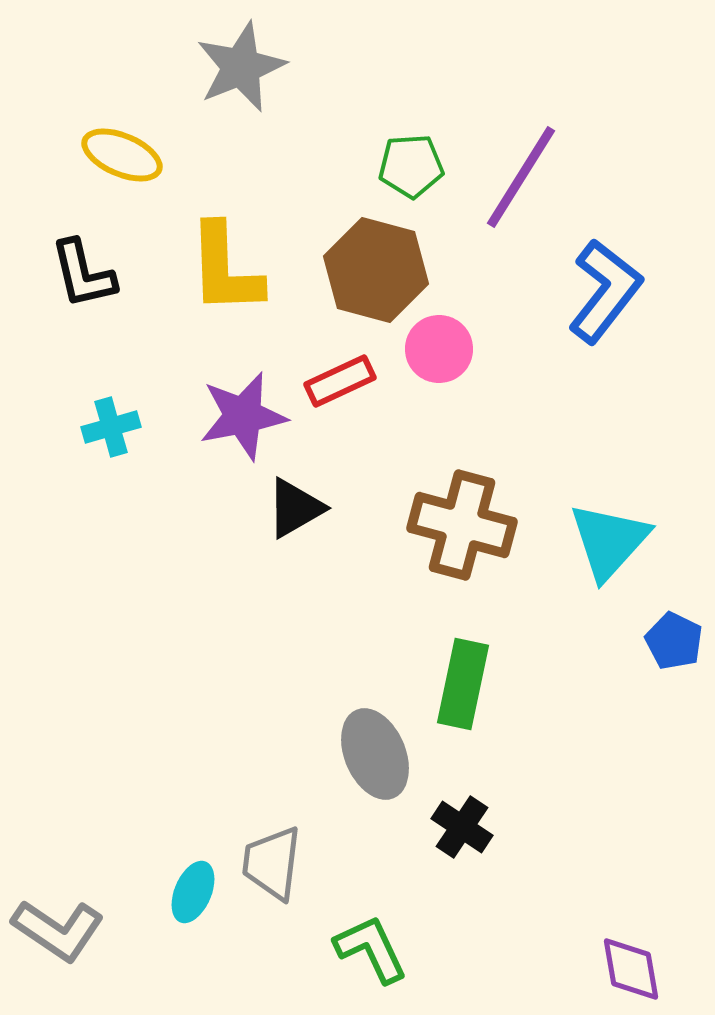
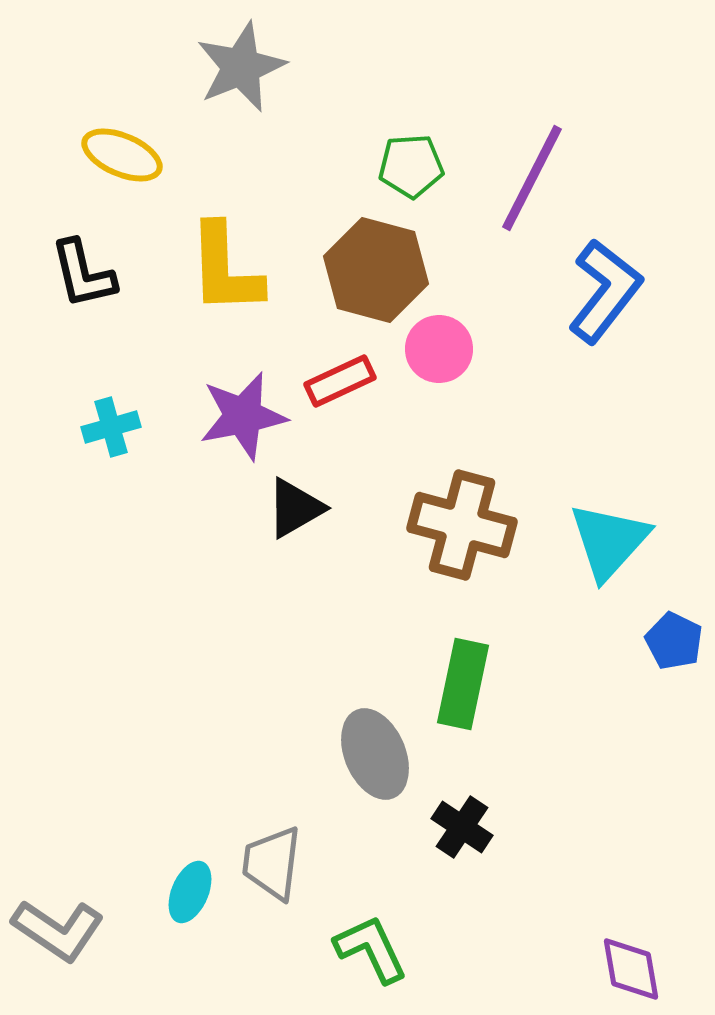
purple line: moved 11 px right, 1 px down; rotated 5 degrees counterclockwise
cyan ellipse: moved 3 px left
